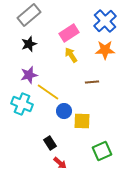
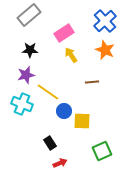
pink rectangle: moved 5 px left
black star: moved 1 px right, 6 px down; rotated 21 degrees clockwise
orange star: rotated 24 degrees clockwise
purple star: moved 3 px left
red arrow: rotated 64 degrees counterclockwise
